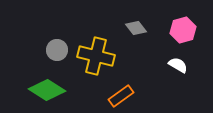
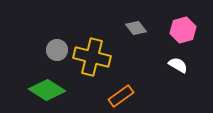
yellow cross: moved 4 px left, 1 px down
